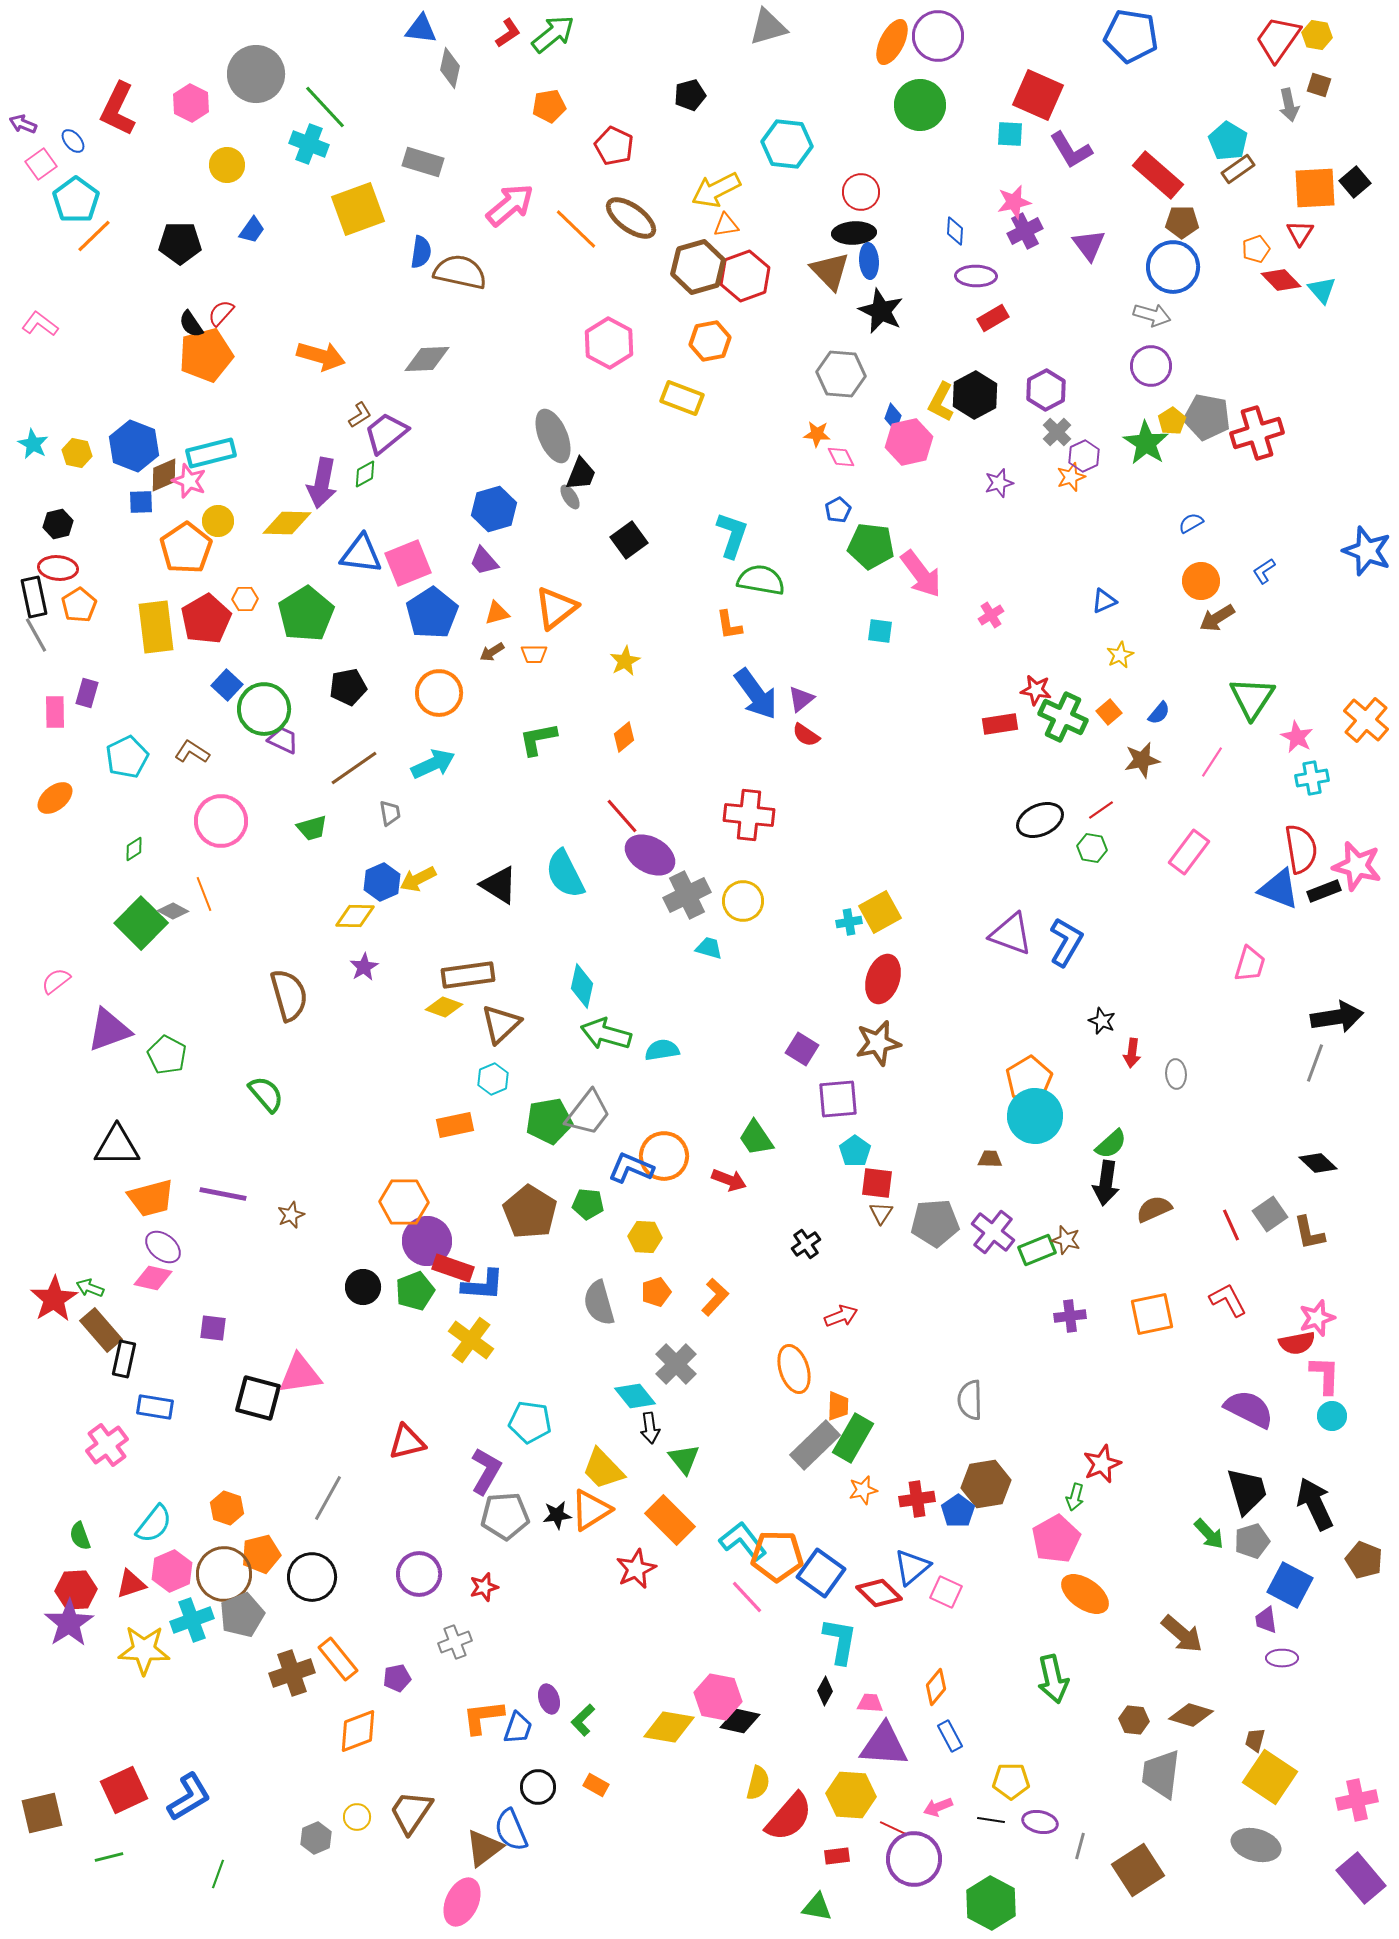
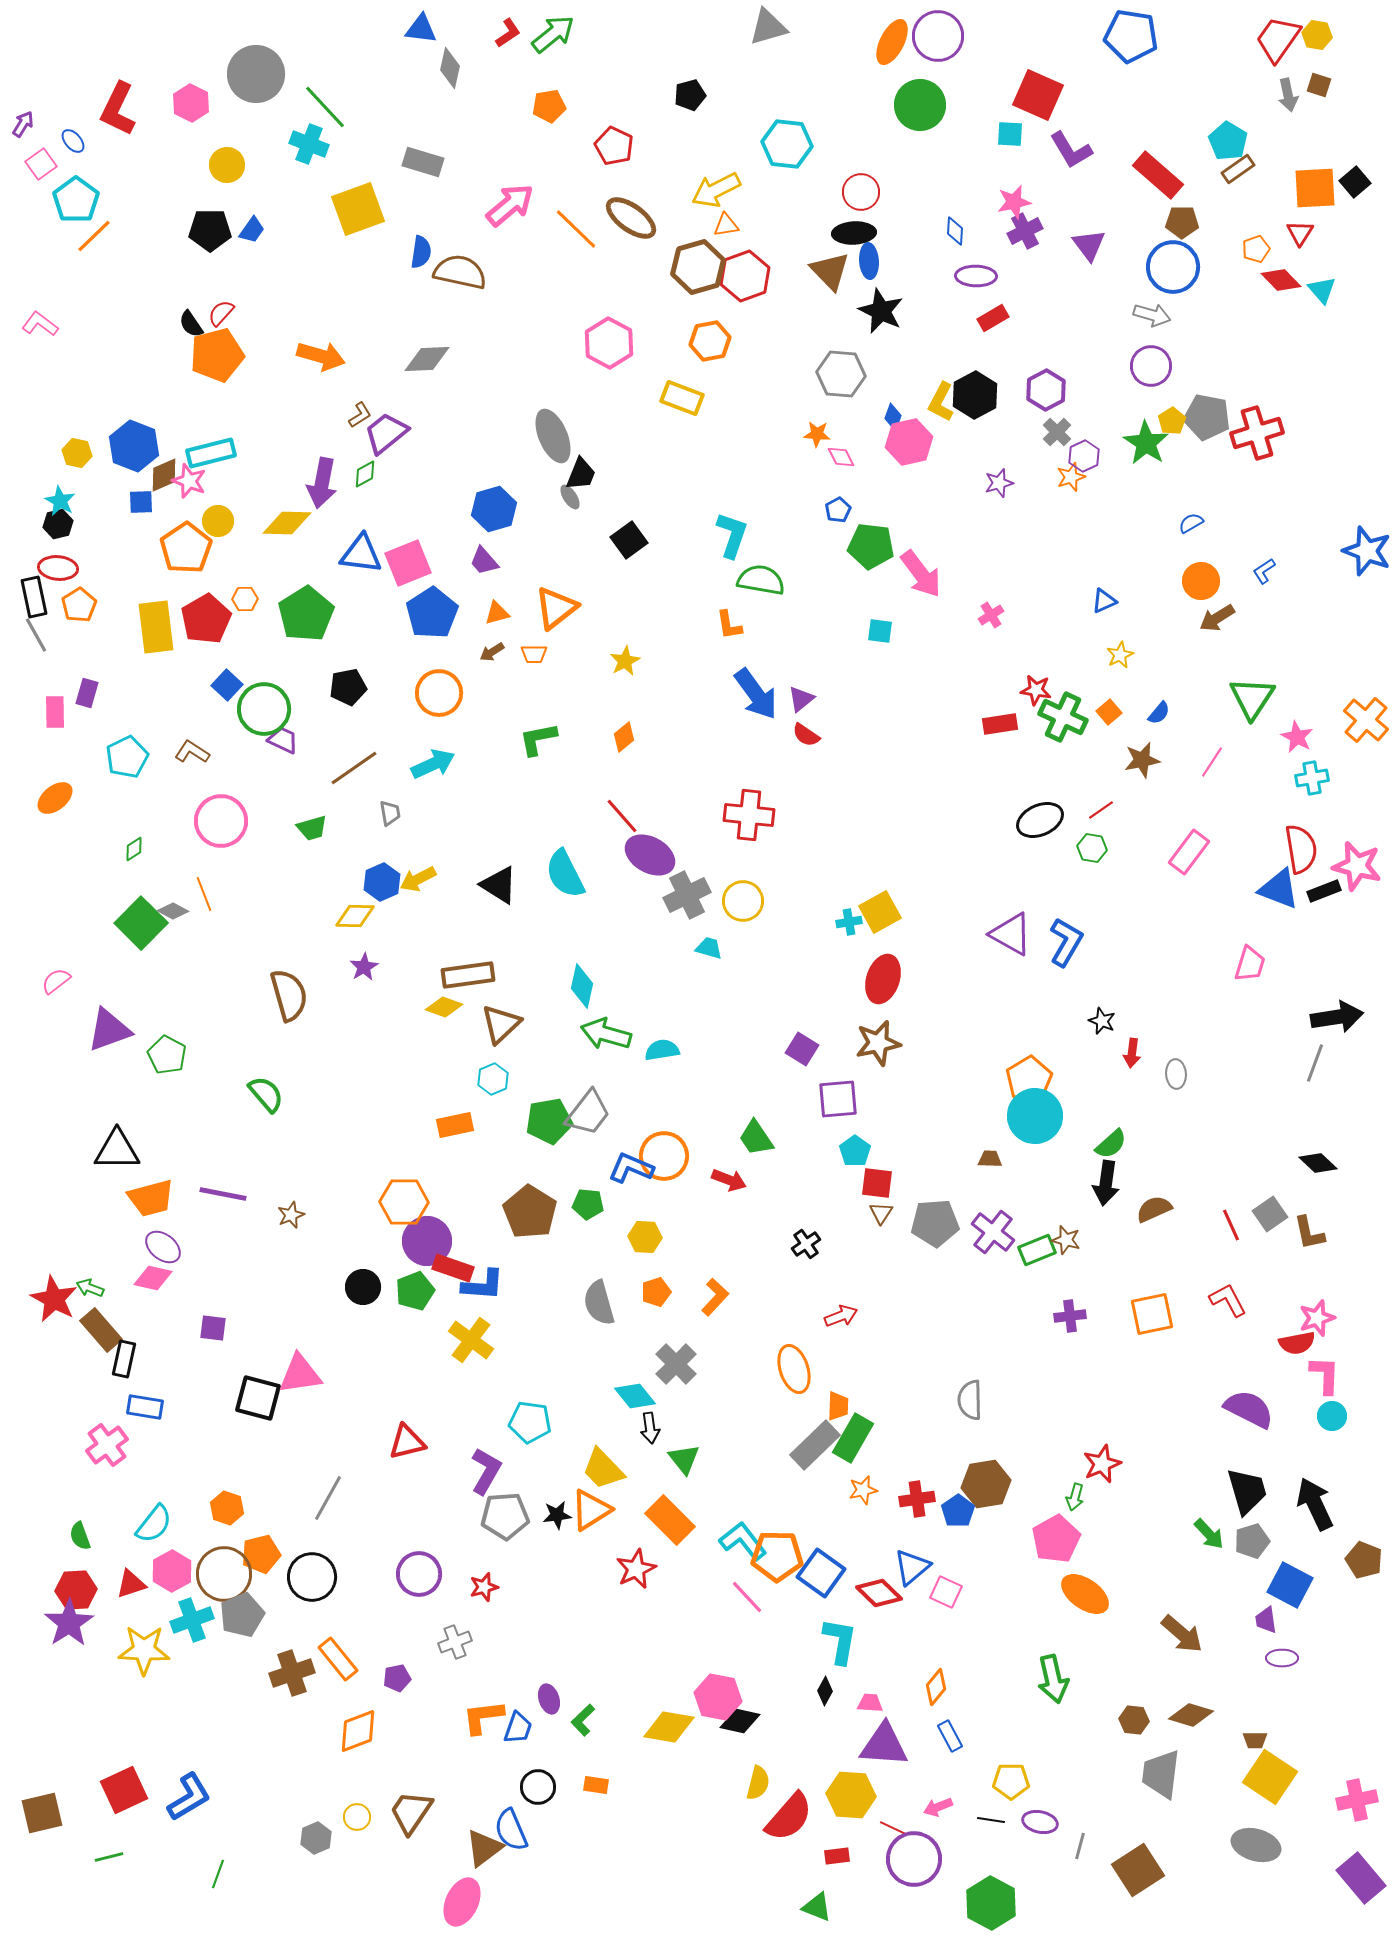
gray arrow at (1289, 105): moved 1 px left, 10 px up
purple arrow at (23, 124): rotated 100 degrees clockwise
black pentagon at (180, 243): moved 30 px right, 13 px up
orange pentagon at (206, 355): moved 11 px right
cyan star at (33, 444): moved 27 px right, 57 px down
purple triangle at (1011, 934): rotated 9 degrees clockwise
black triangle at (117, 1146): moved 4 px down
red star at (54, 1299): rotated 12 degrees counterclockwise
blue rectangle at (155, 1407): moved 10 px left
pink hexagon at (172, 1571): rotated 6 degrees counterclockwise
brown trapezoid at (1255, 1740): rotated 105 degrees counterclockwise
orange rectangle at (596, 1785): rotated 20 degrees counterclockwise
green triangle at (817, 1907): rotated 12 degrees clockwise
